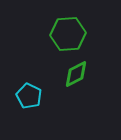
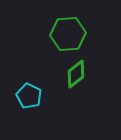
green diamond: rotated 12 degrees counterclockwise
